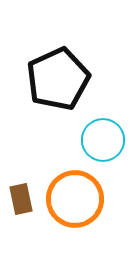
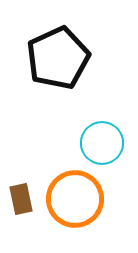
black pentagon: moved 21 px up
cyan circle: moved 1 px left, 3 px down
